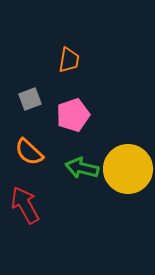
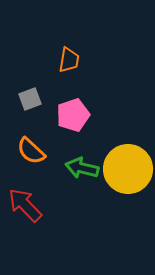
orange semicircle: moved 2 px right, 1 px up
red arrow: rotated 15 degrees counterclockwise
